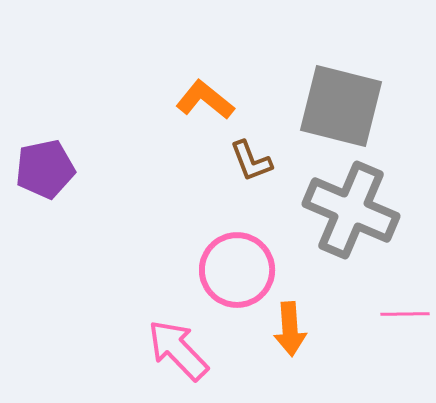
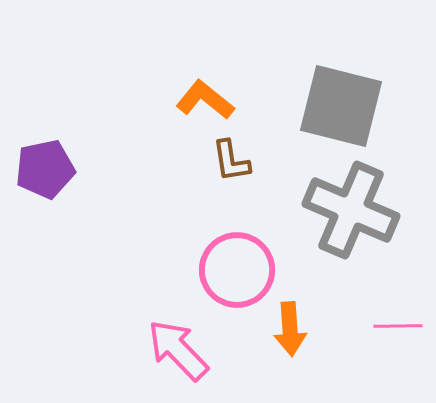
brown L-shape: moved 20 px left; rotated 12 degrees clockwise
pink line: moved 7 px left, 12 px down
